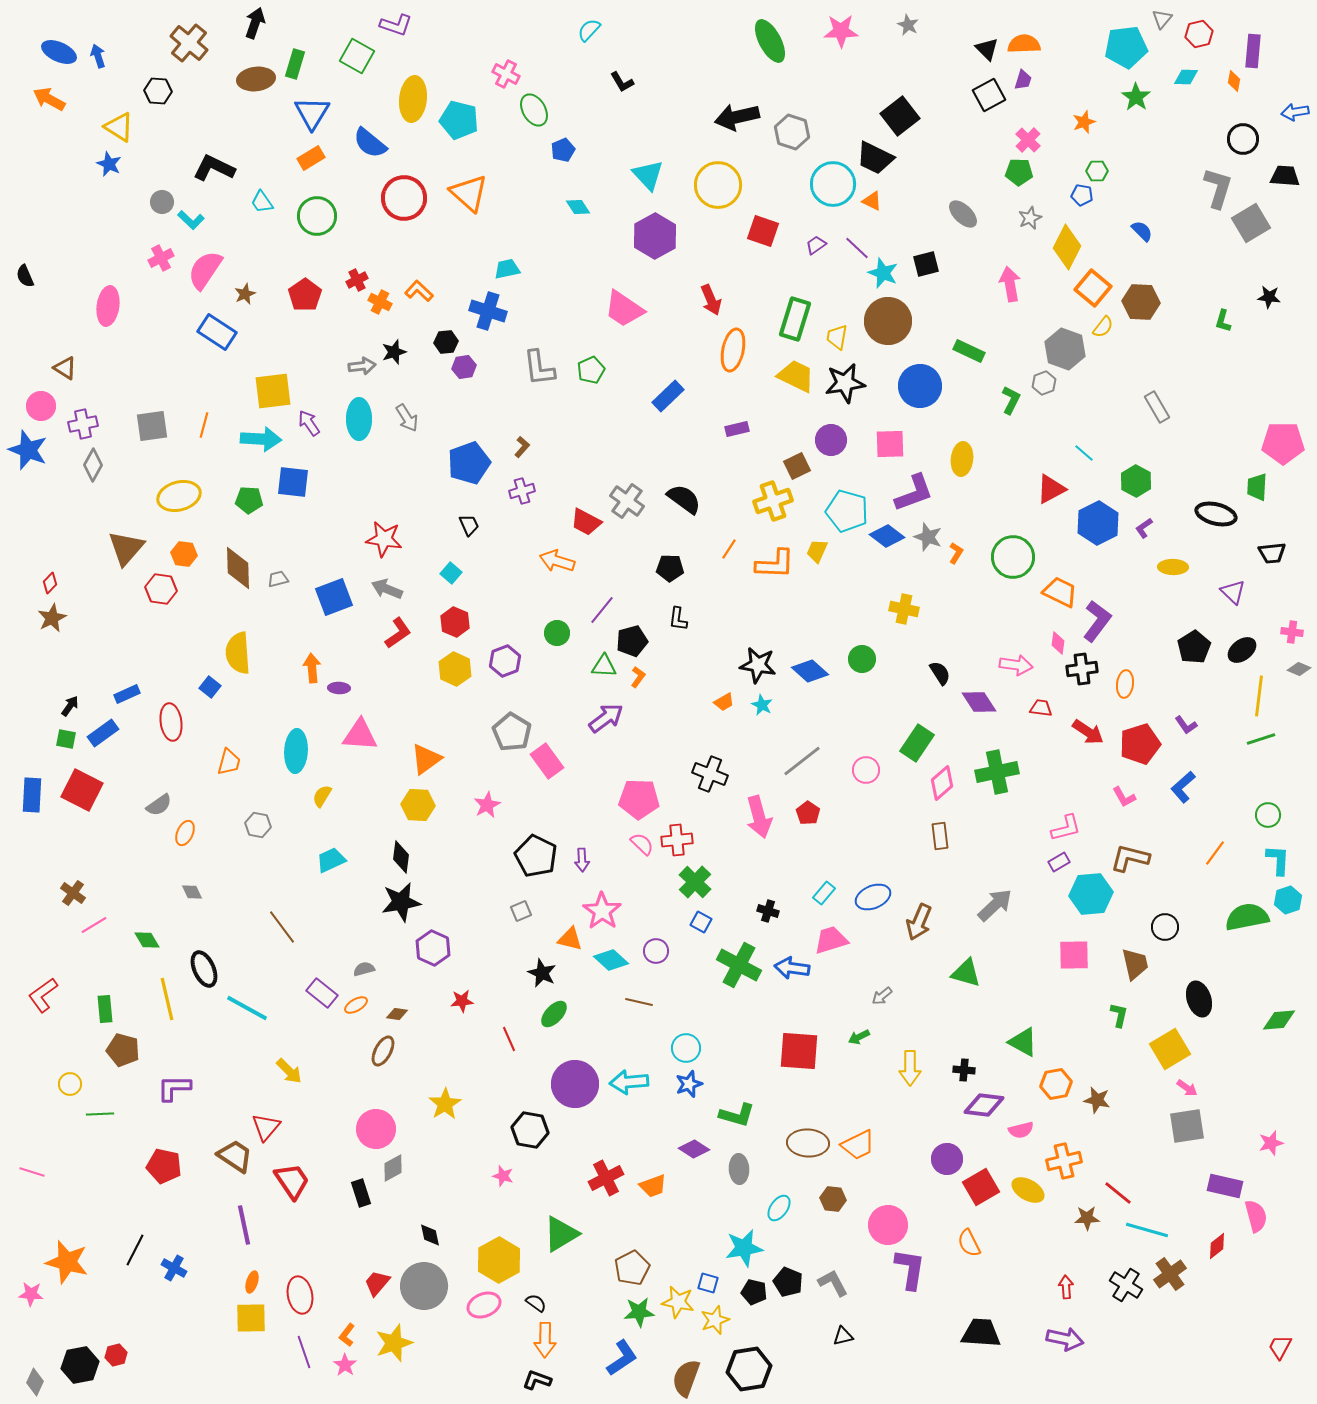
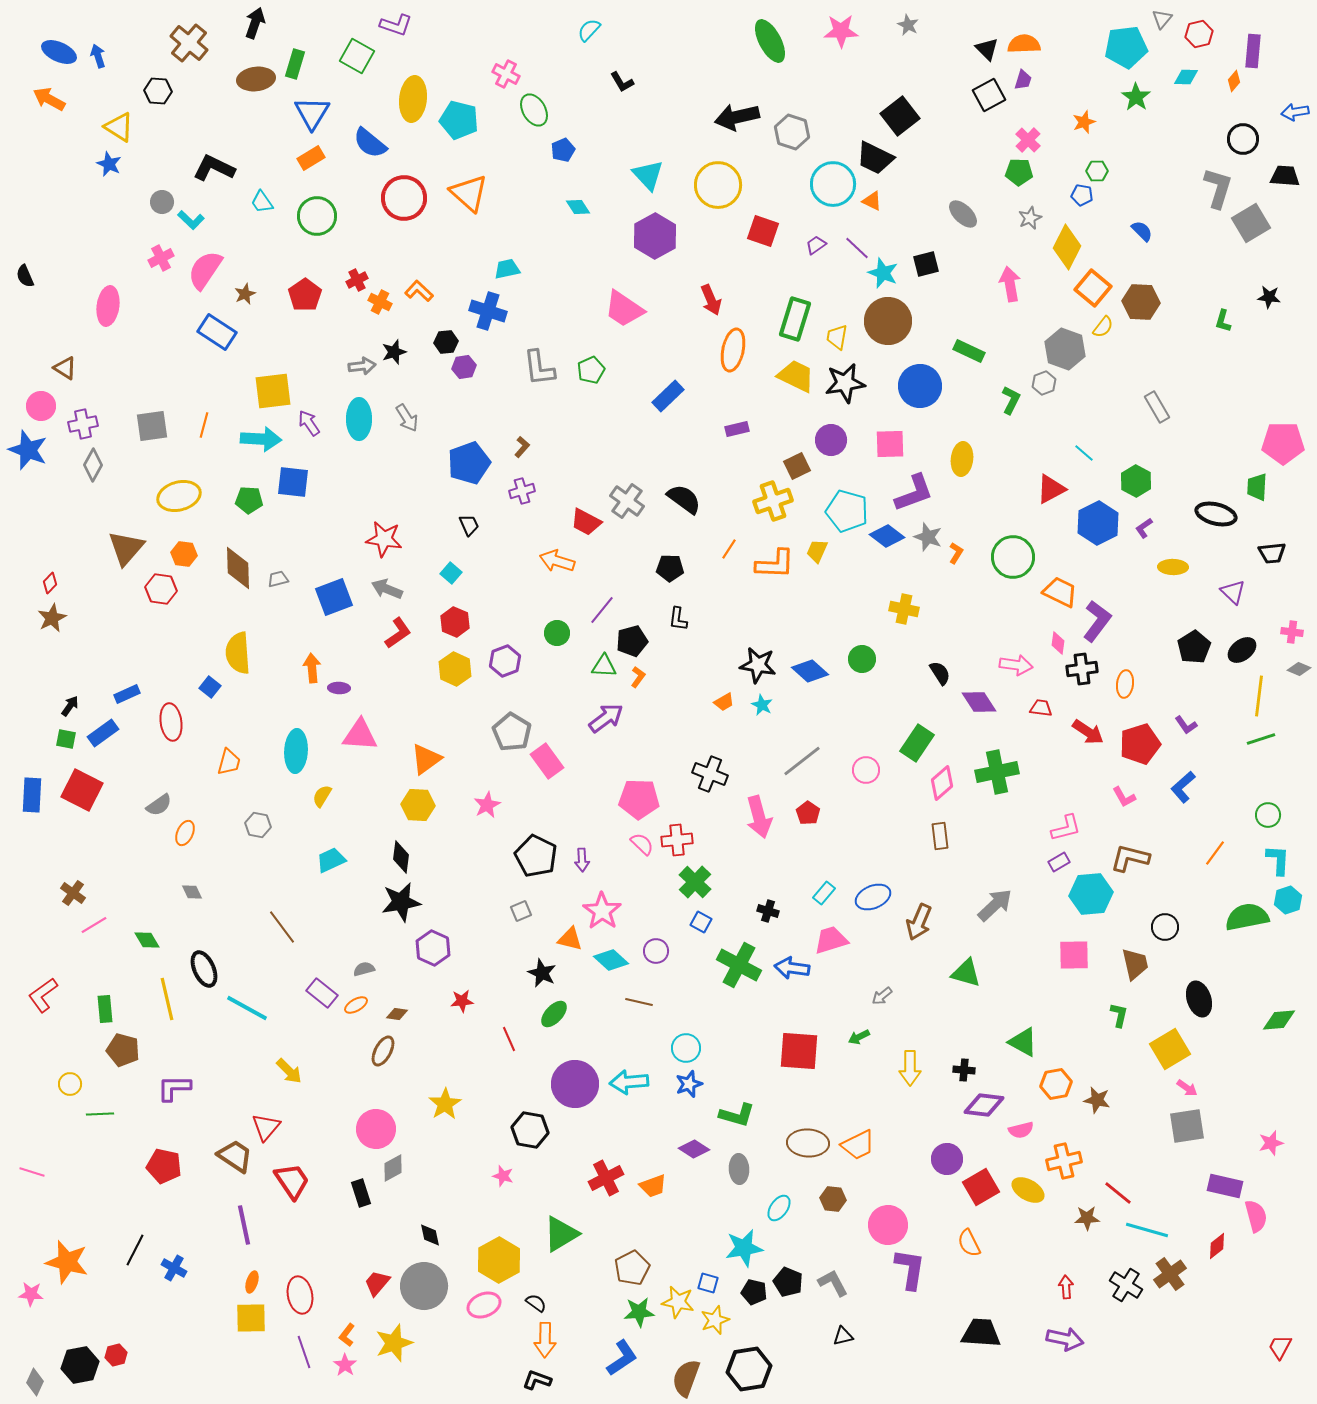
orange diamond at (1234, 81): rotated 30 degrees clockwise
